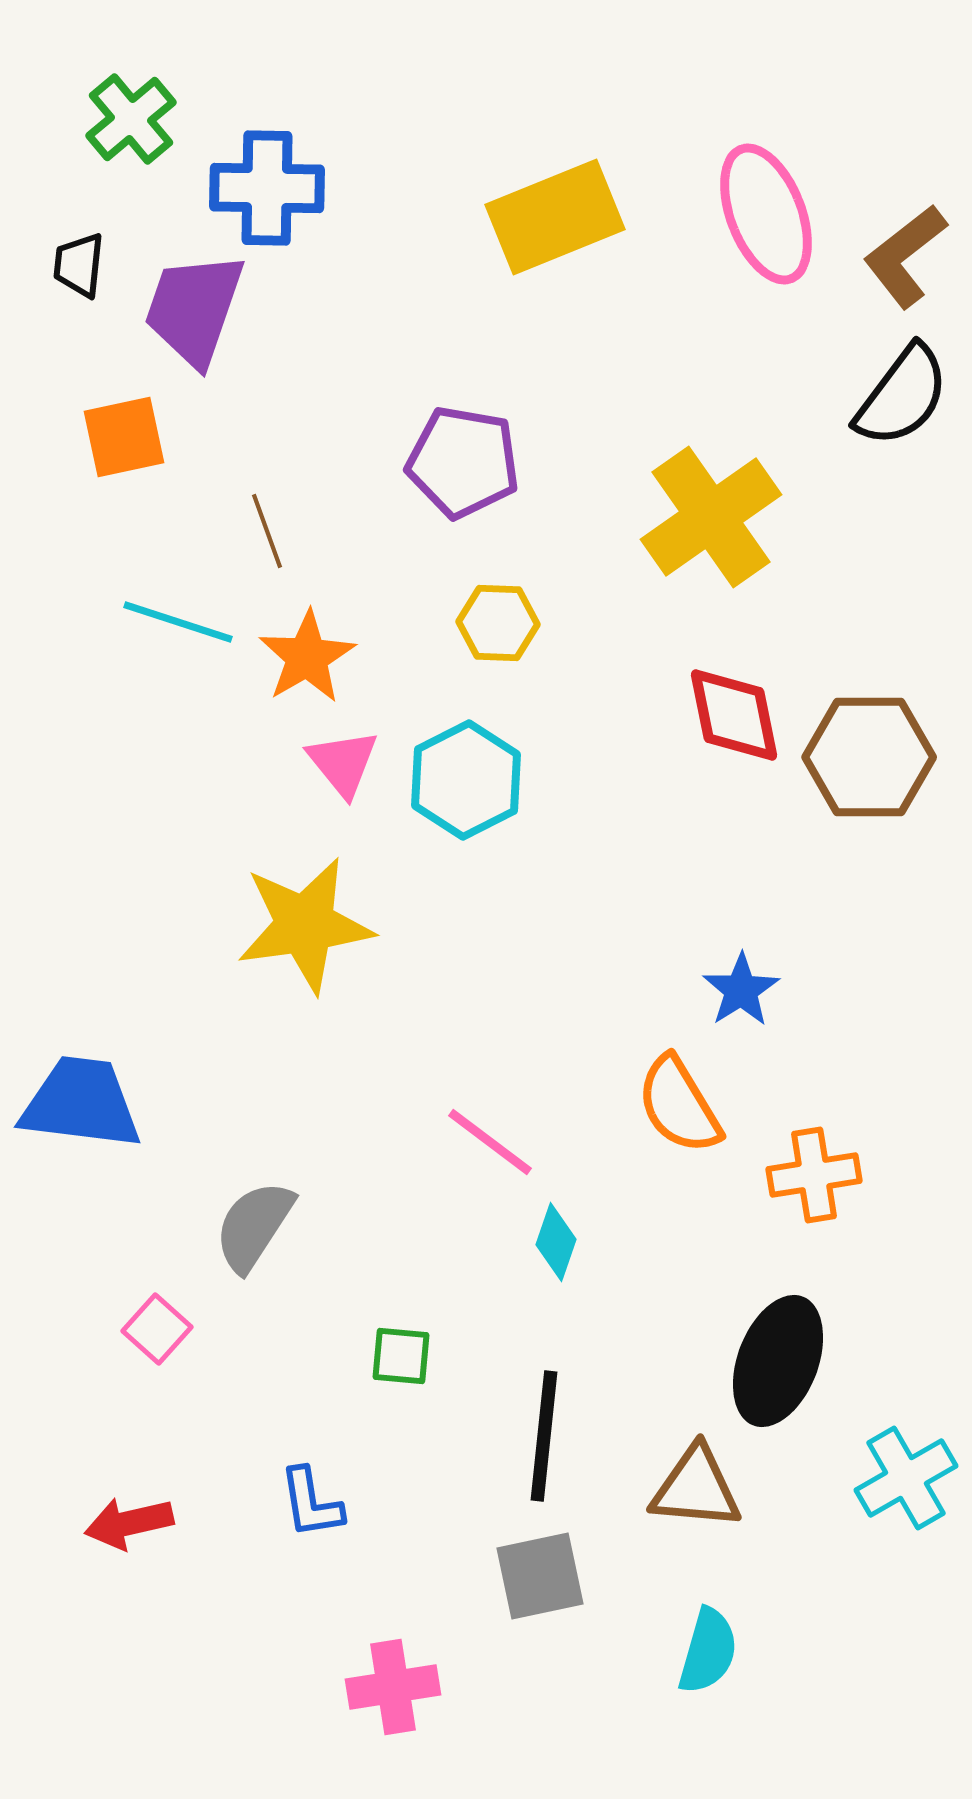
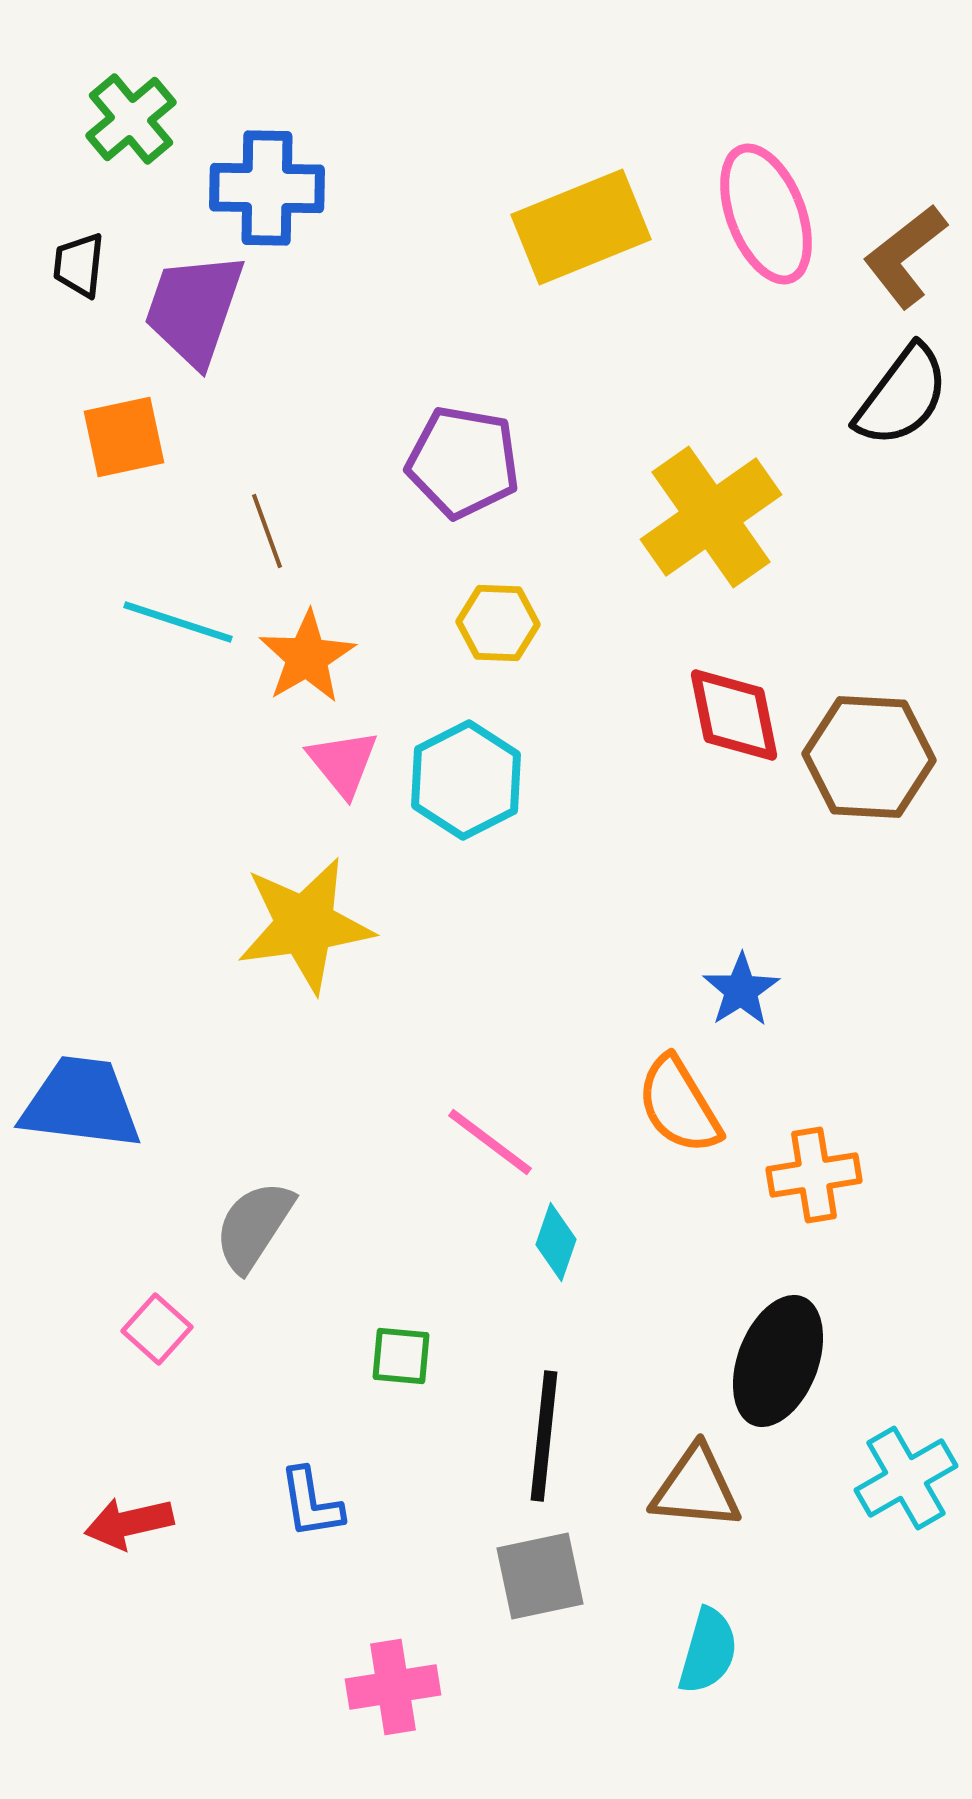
yellow rectangle: moved 26 px right, 10 px down
brown hexagon: rotated 3 degrees clockwise
